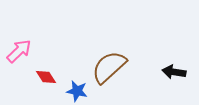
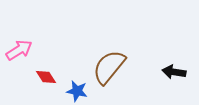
pink arrow: moved 1 px up; rotated 12 degrees clockwise
brown semicircle: rotated 9 degrees counterclockwise
